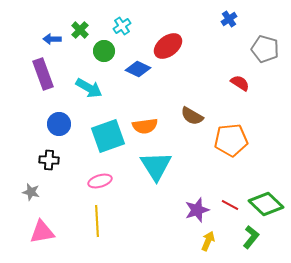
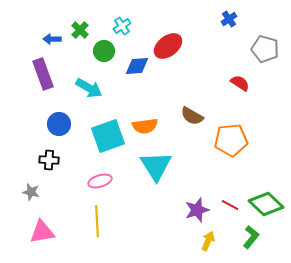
blue diamond: moved 1 px left, 3 px up; rotated 30 degrees counterclockwise
